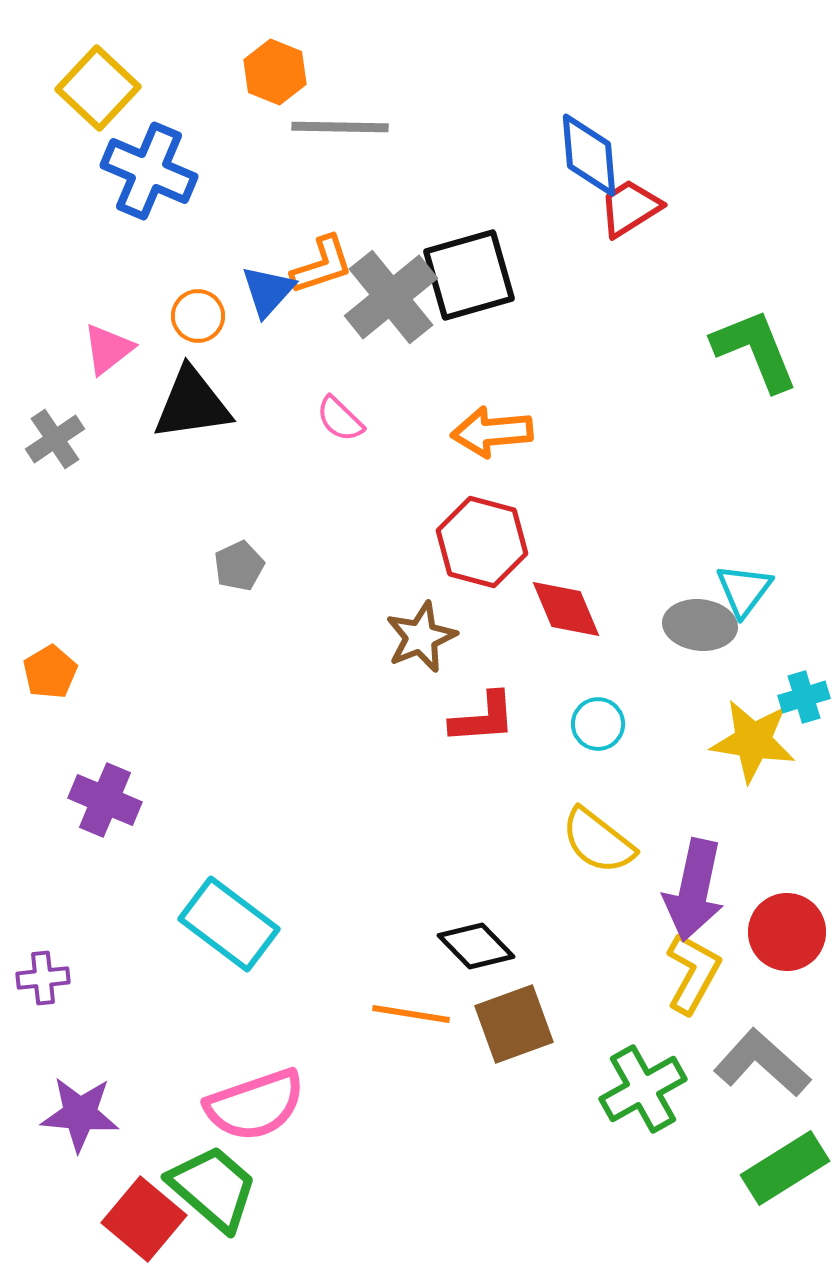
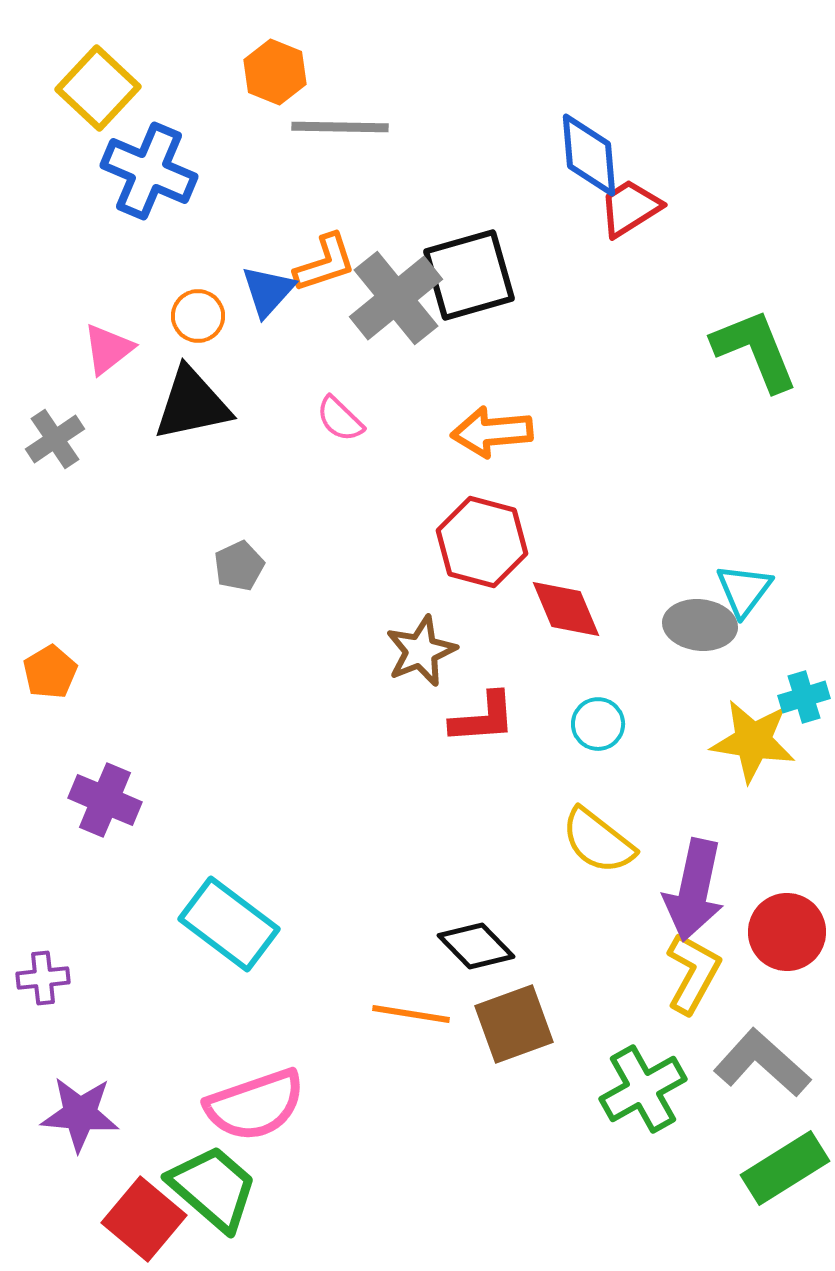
orange L-shape at (322, 265): moved 3 px right, 2 px up
gray cross at (391, 297): moved 5 px right, 1 px down
black triangle at (192, 404): rotated 4 degrees counterclockwise
brown star at (421, 637): moved 14 px down
